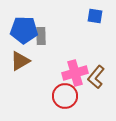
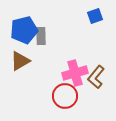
blue square: rotated 28 degrees counterclockwise
blue pentagon: rotated 16 degrees counterclockwise
